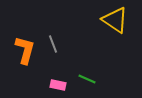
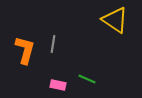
gray line: rotated 30 degrees clockwise
